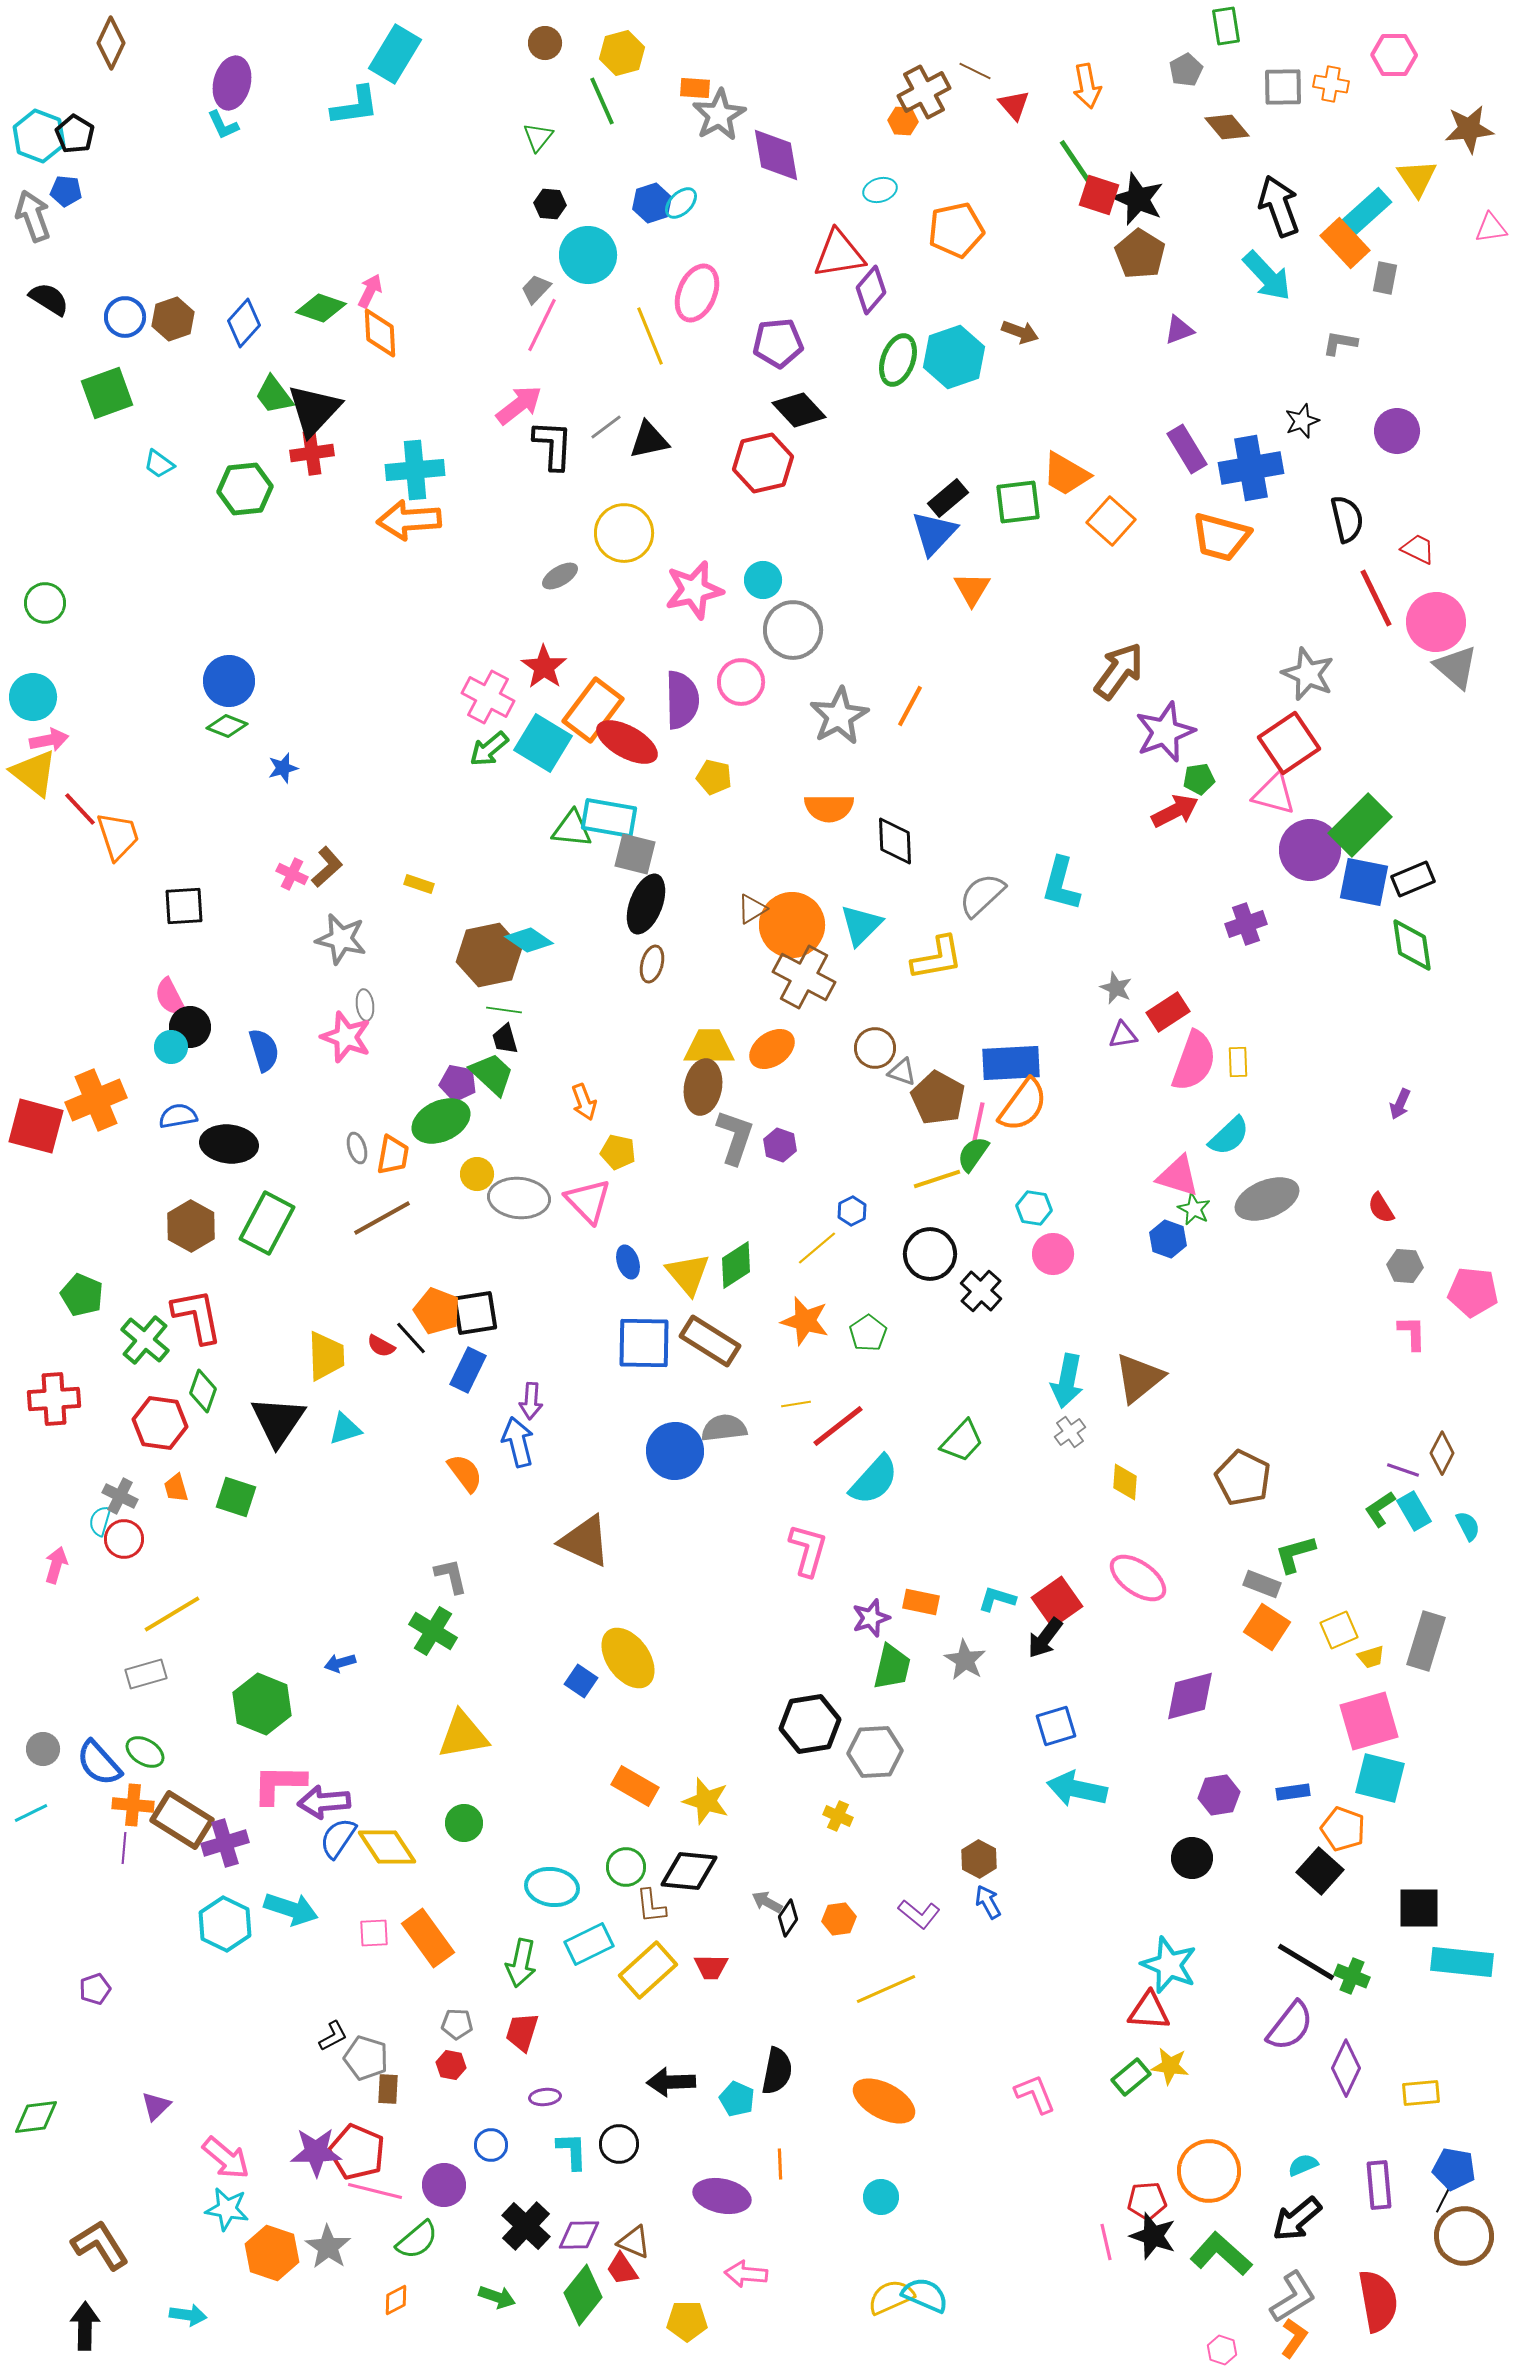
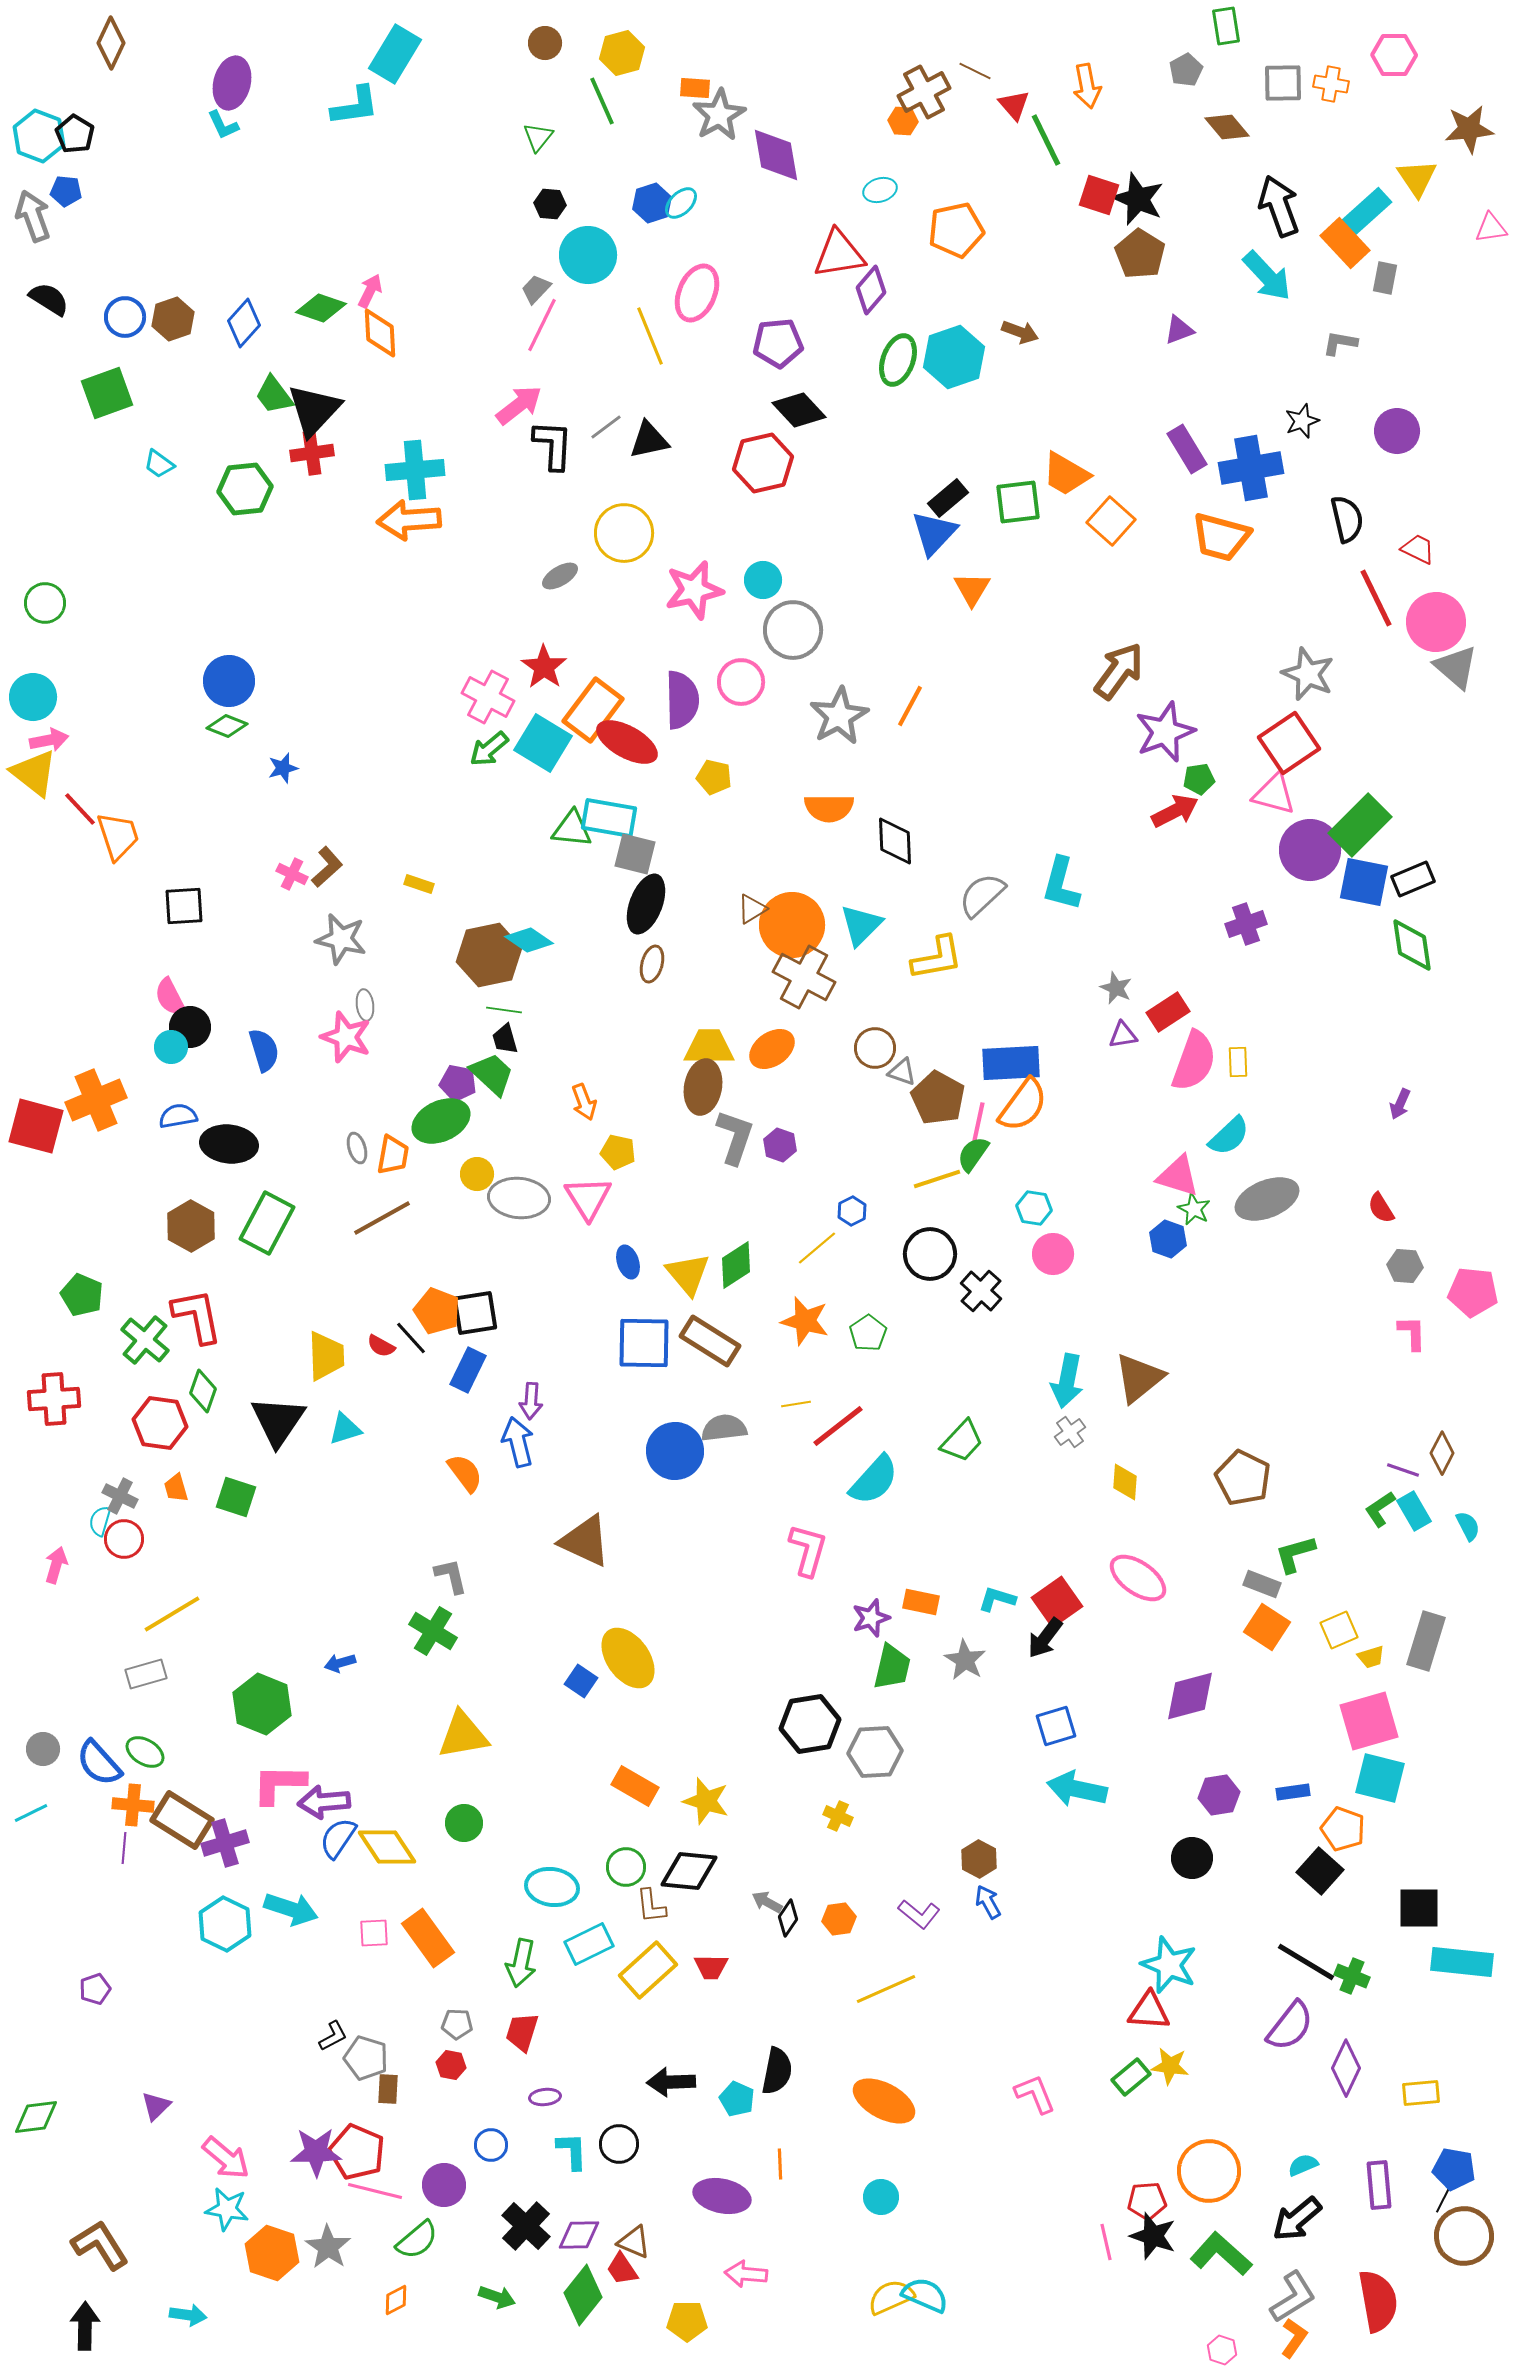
gray square at (1283, 87): moved 4 px up
green line at (1077, 164): moved 31 px left, 24 px up; rotated 8 degrees clockwise
pink triangle at (588, 1201): moved 3 px up; rotated 12 degrees clockwise
